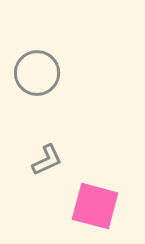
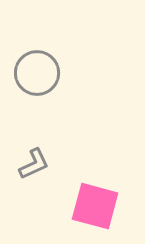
gray L-shape: moved 13 px left, 4 px down
